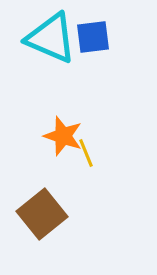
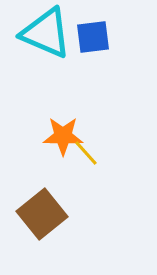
cyan triangle: moved 5 px left, 5 px up
orange star: rotated 18 degrees counterclockwise
yellow line: rotated 20 degrees counterclockwise
